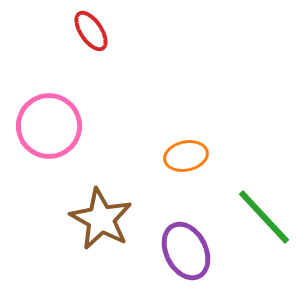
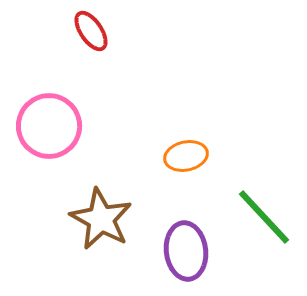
purple ellipse: rotated 20 degrees clockwise
